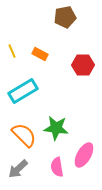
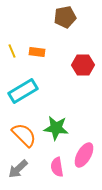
orange rectangle: moved 3 px left, 2 px up; rotated 21 degrees counterclockwise
